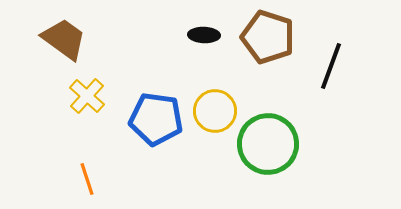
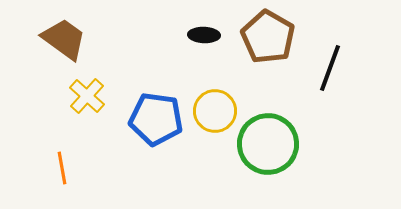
brown pentagon: rotated 12 degrees clockwise
black line: moved 1 px left, 2 px down
orange line: moved 25 px left, 11 px up; rotated 8 degrees clockwise
